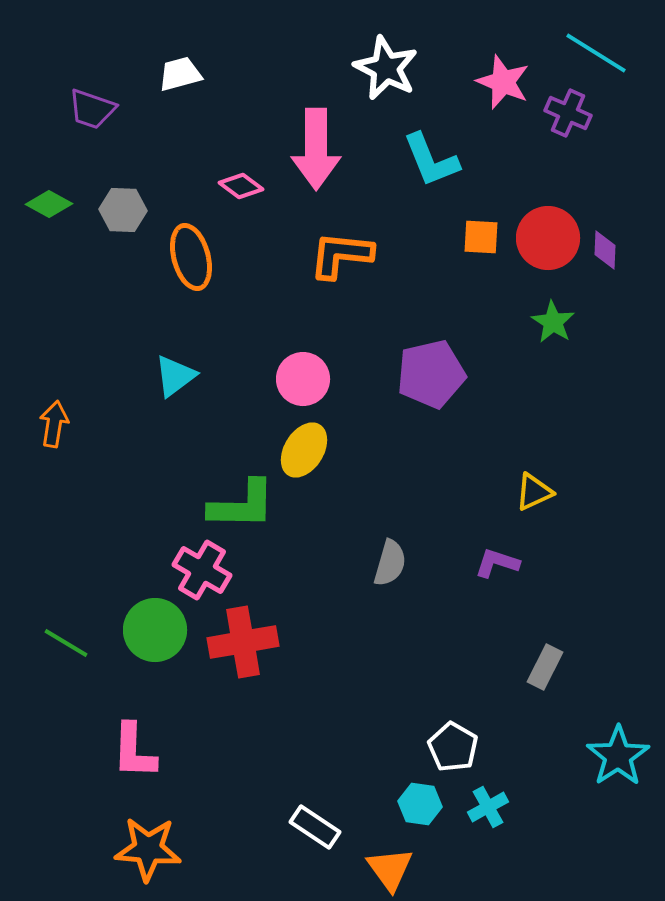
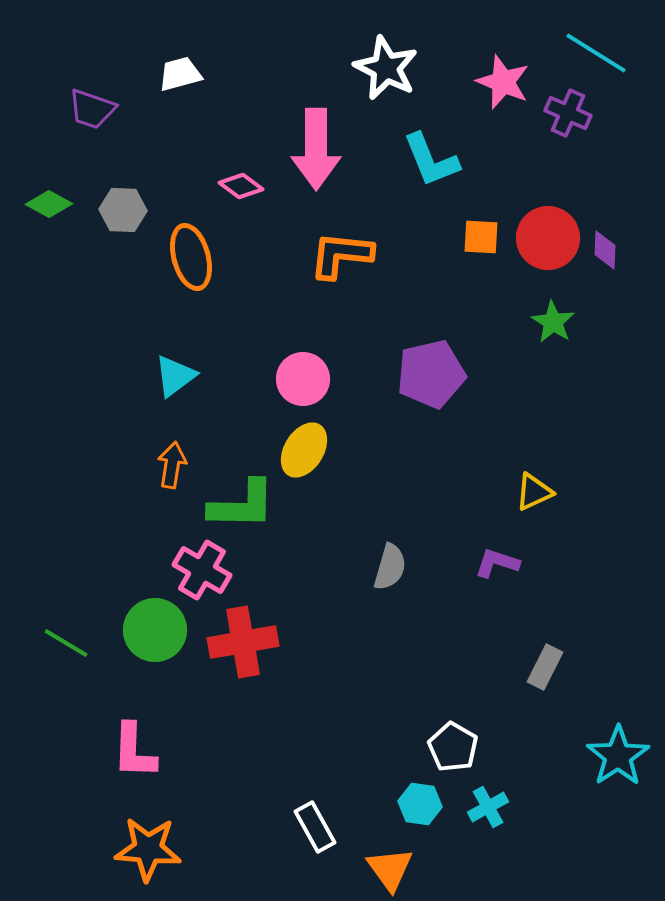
orange arrow: moved 118 px right, 41 px down
gray semicircle: moved 4 px down
white rectangle: rotated 27 degrees clockwise
